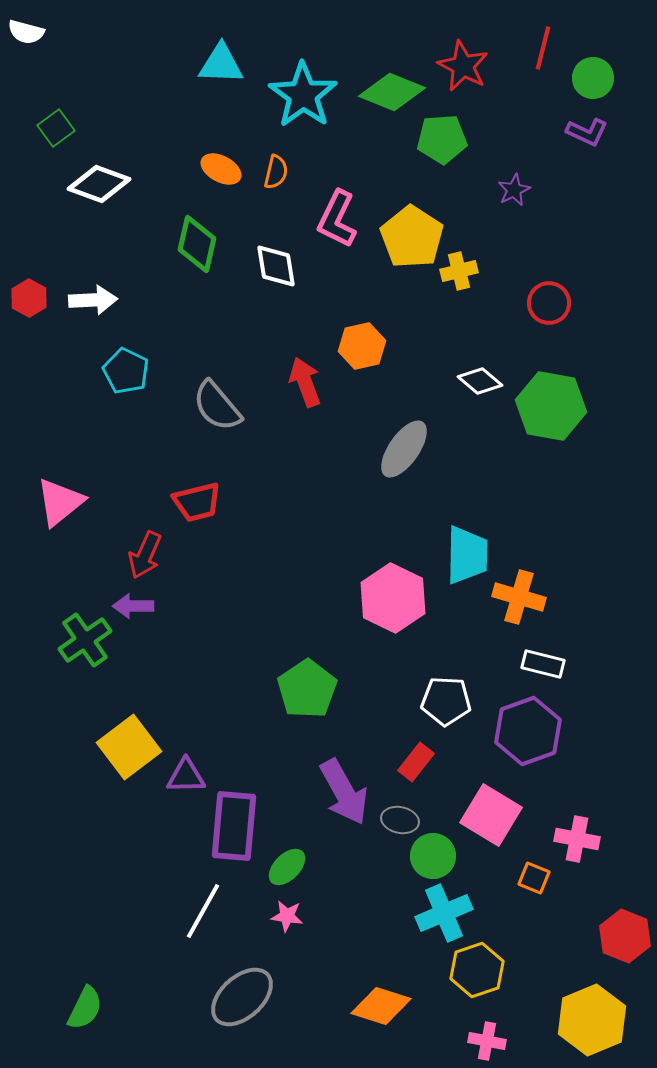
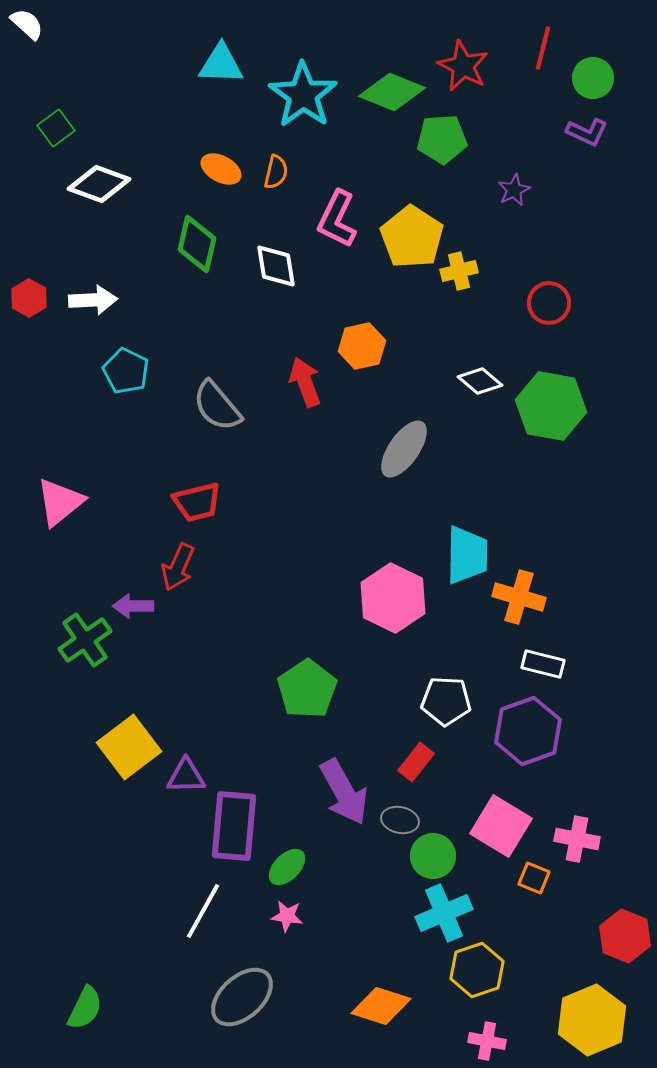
white semicircle at (26, 32): moved 1 px right, 8 px up; rotated 153 degrees counterclockwise
red arrow at (145, 555): moved 33 px right, 12 px down
pink square at (491, 815): moved 10 px right, 11 px down
